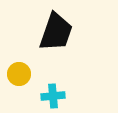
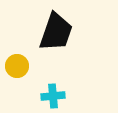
yellow circle: moved 2 px left, 8 px up
